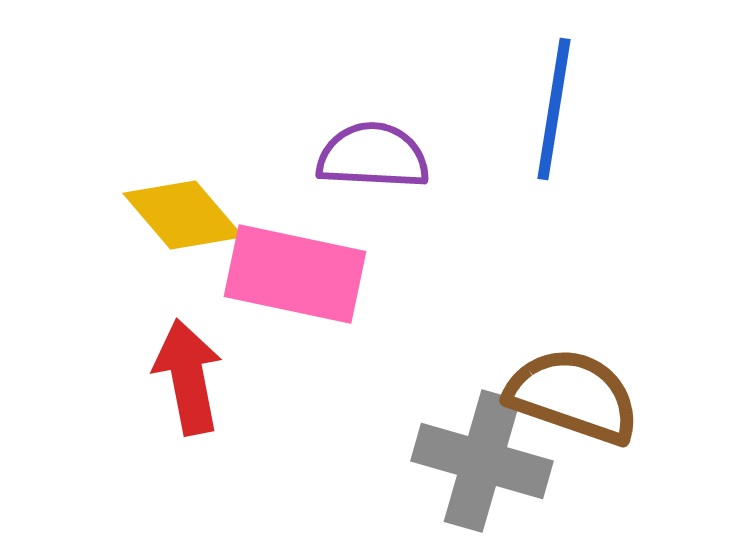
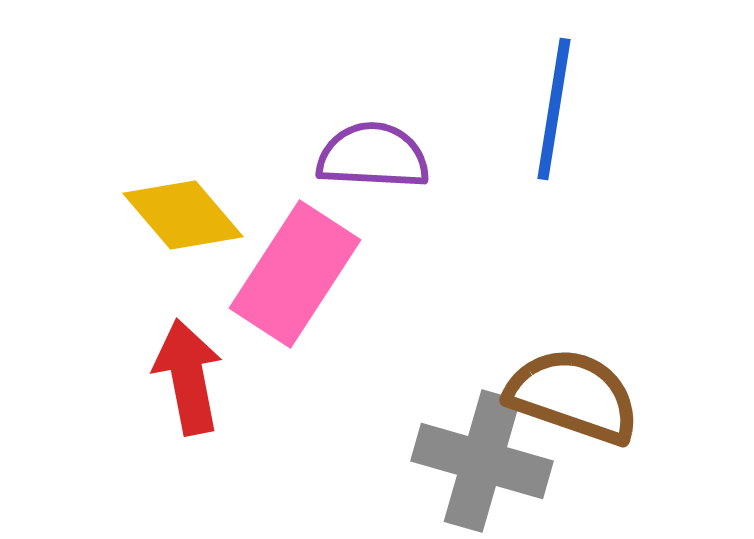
pink rectangle: rotated 69 degrees counterclockwise
